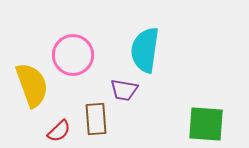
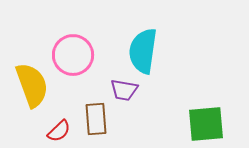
cyan semicircle: moved 2 px left, 1 px down
green square: rotated 9 degrees counterclockwise
